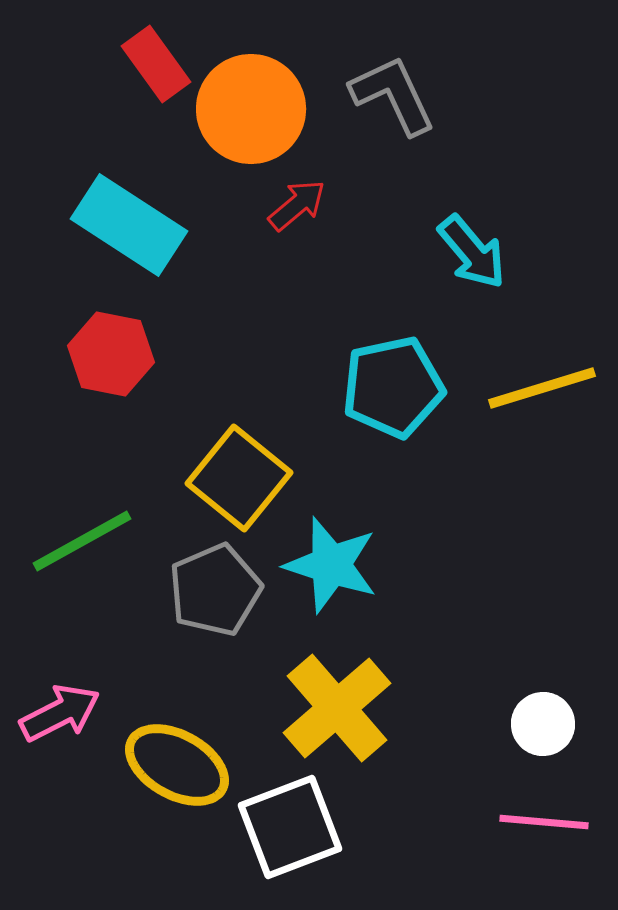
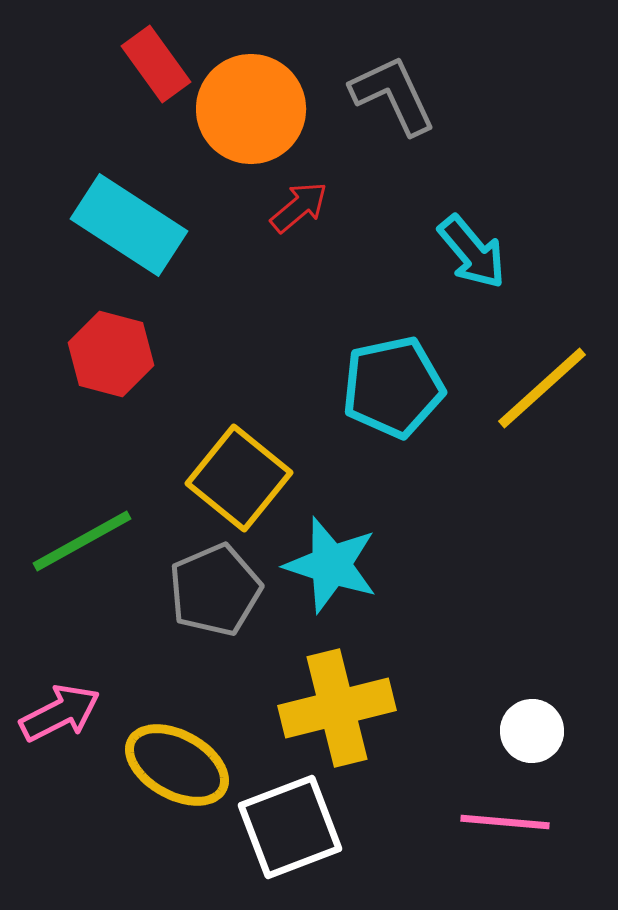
red arrow: moved 2 px right, 2 px down
red hexagon: rotated 4 degrees clockwise
yellow line: rotated 25 degrees counterclockwise
yellow cross: rotated 27 degrees clockwise
white circle: moved 11 px left, 7 px down
pink line: moved 39 px left
